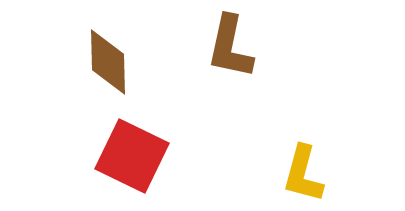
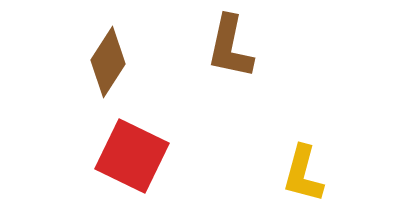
brown diamond: rotated 34 degrees clockwise
